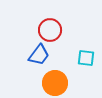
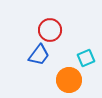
cyan square: rotated 30 degrees counterclockwise
orange circle: moved 14 px right, 3 px up
